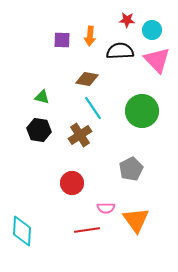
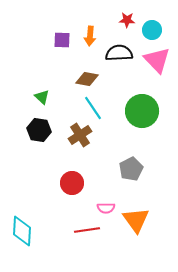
black semicircle: moved 1 px left, 2 px down
green triangle: rotated 28 degrees clockwise
